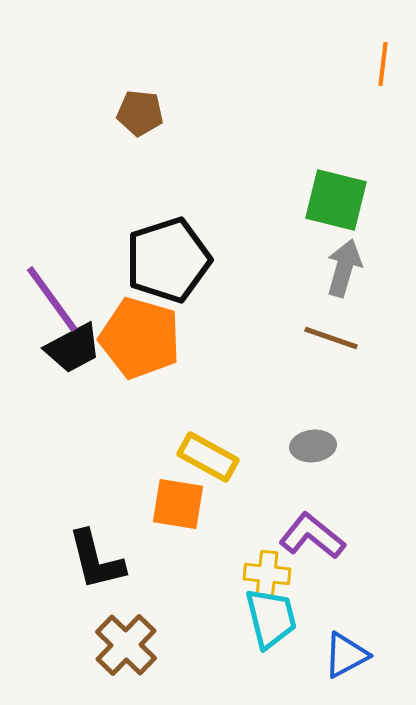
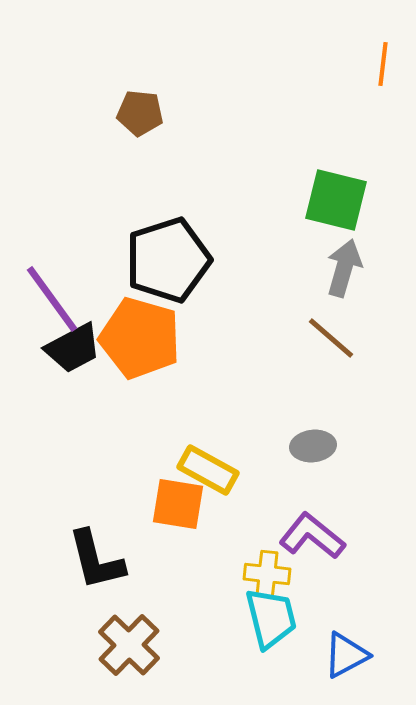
brown line: rotated 22 degrees clockwise
yellow rectangle: moved 13 px down
brown cross: moved 3 px right
